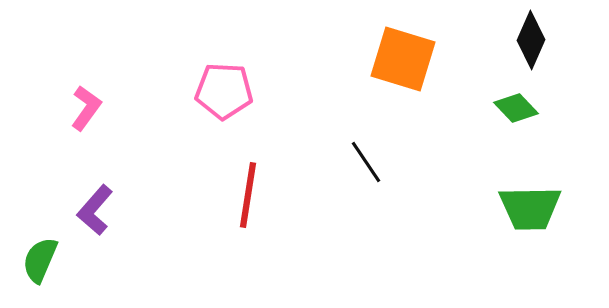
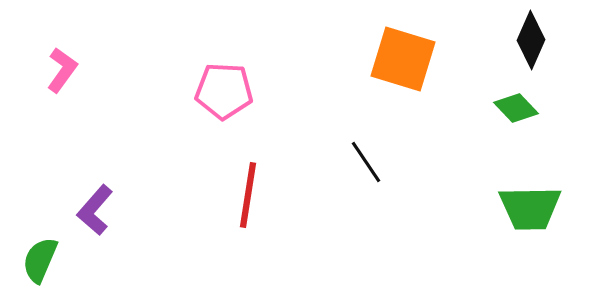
pink L-shape: moved 24 px left, 38 px up
